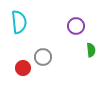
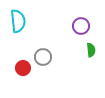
cyan semicircle: moved 1 px left, 1 px up
purple circle: moved 5 px right
